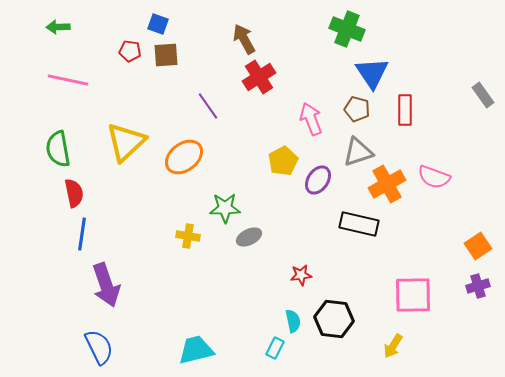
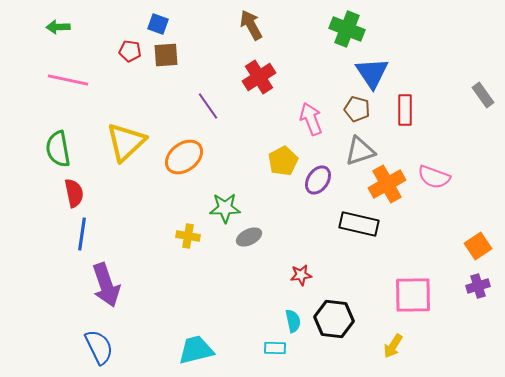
brown arrow: moved 7 px right, 14 px up
gray triangle: moved 2 px right, 1 px up
cyan rectangle: rotated 65 degrees clockwise
